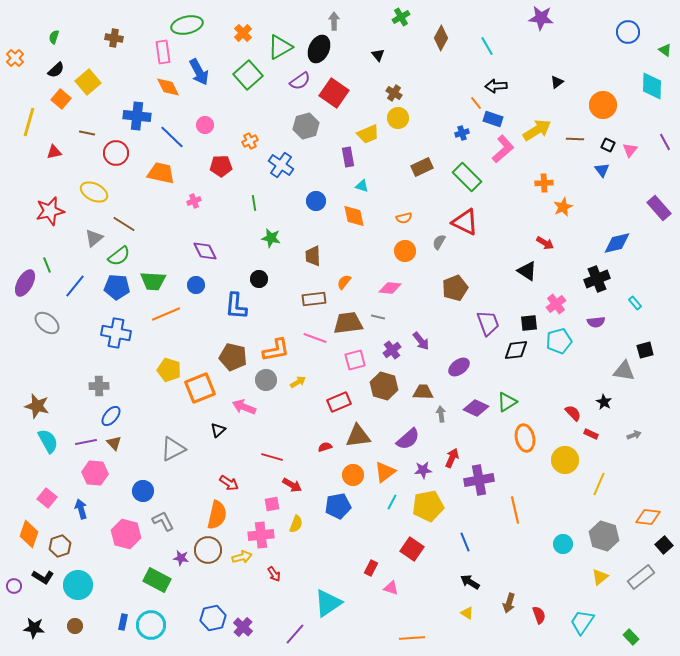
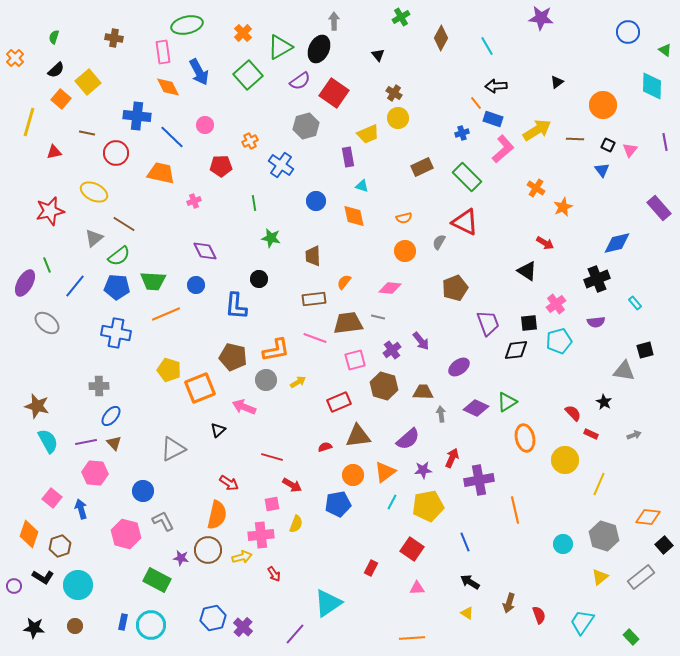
purple line at (665, 142): rotated 18 degrees clockwise
orange cross at (544, 183): moved 8 px left, 5 px down; rotated 36 degrees clockwise
pink square at (47, 498): moved 5 px right
blue pentagon at (338, 506): moved 2 px up
pink triangle at (391, 588): moved 26 px right; rotated 21 degrees counterclockwise
